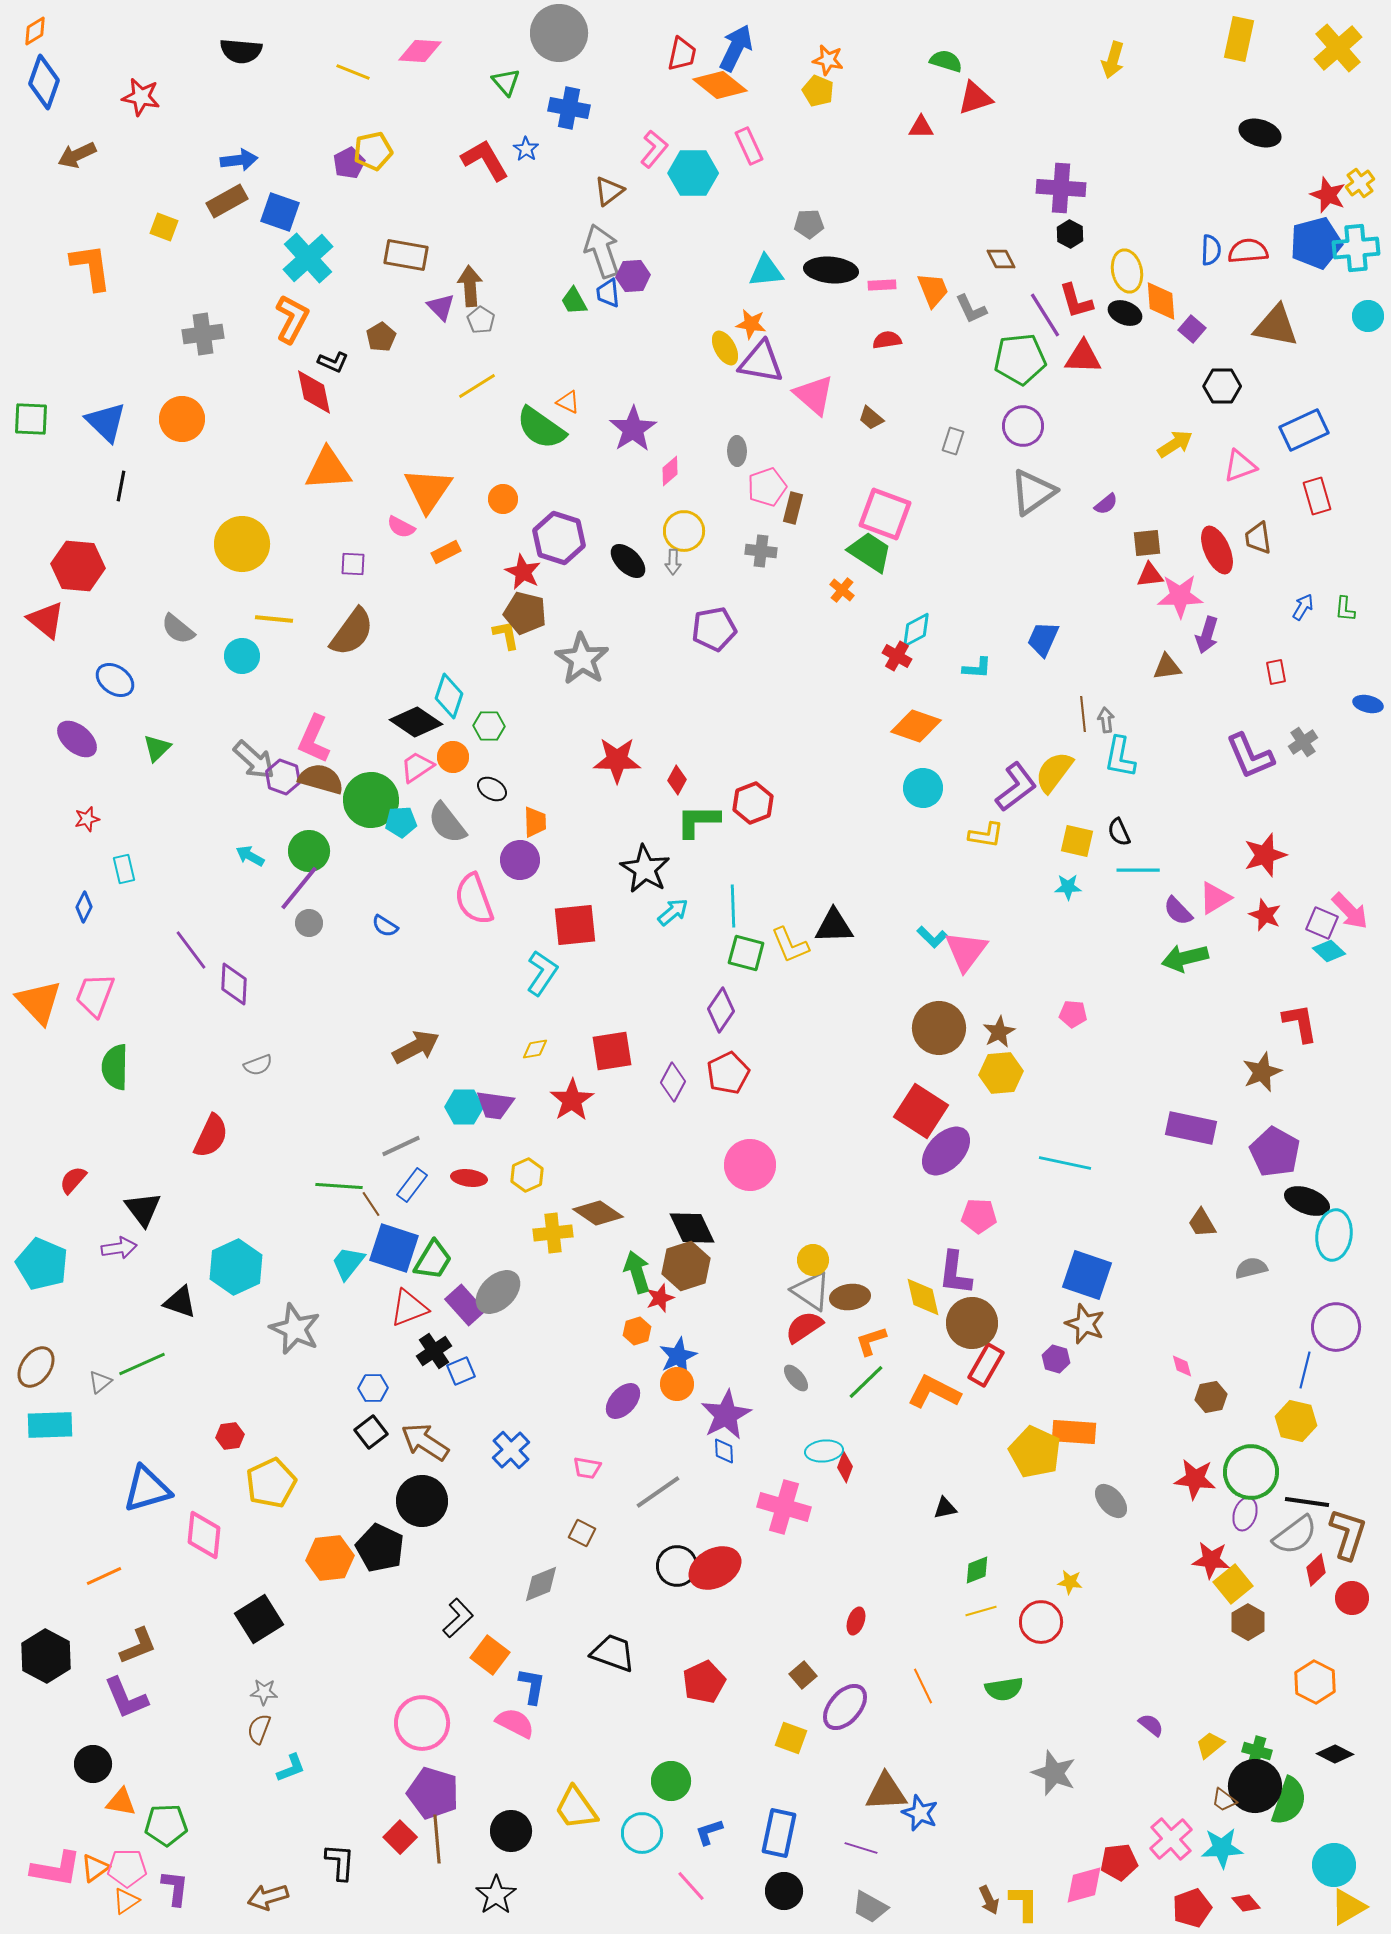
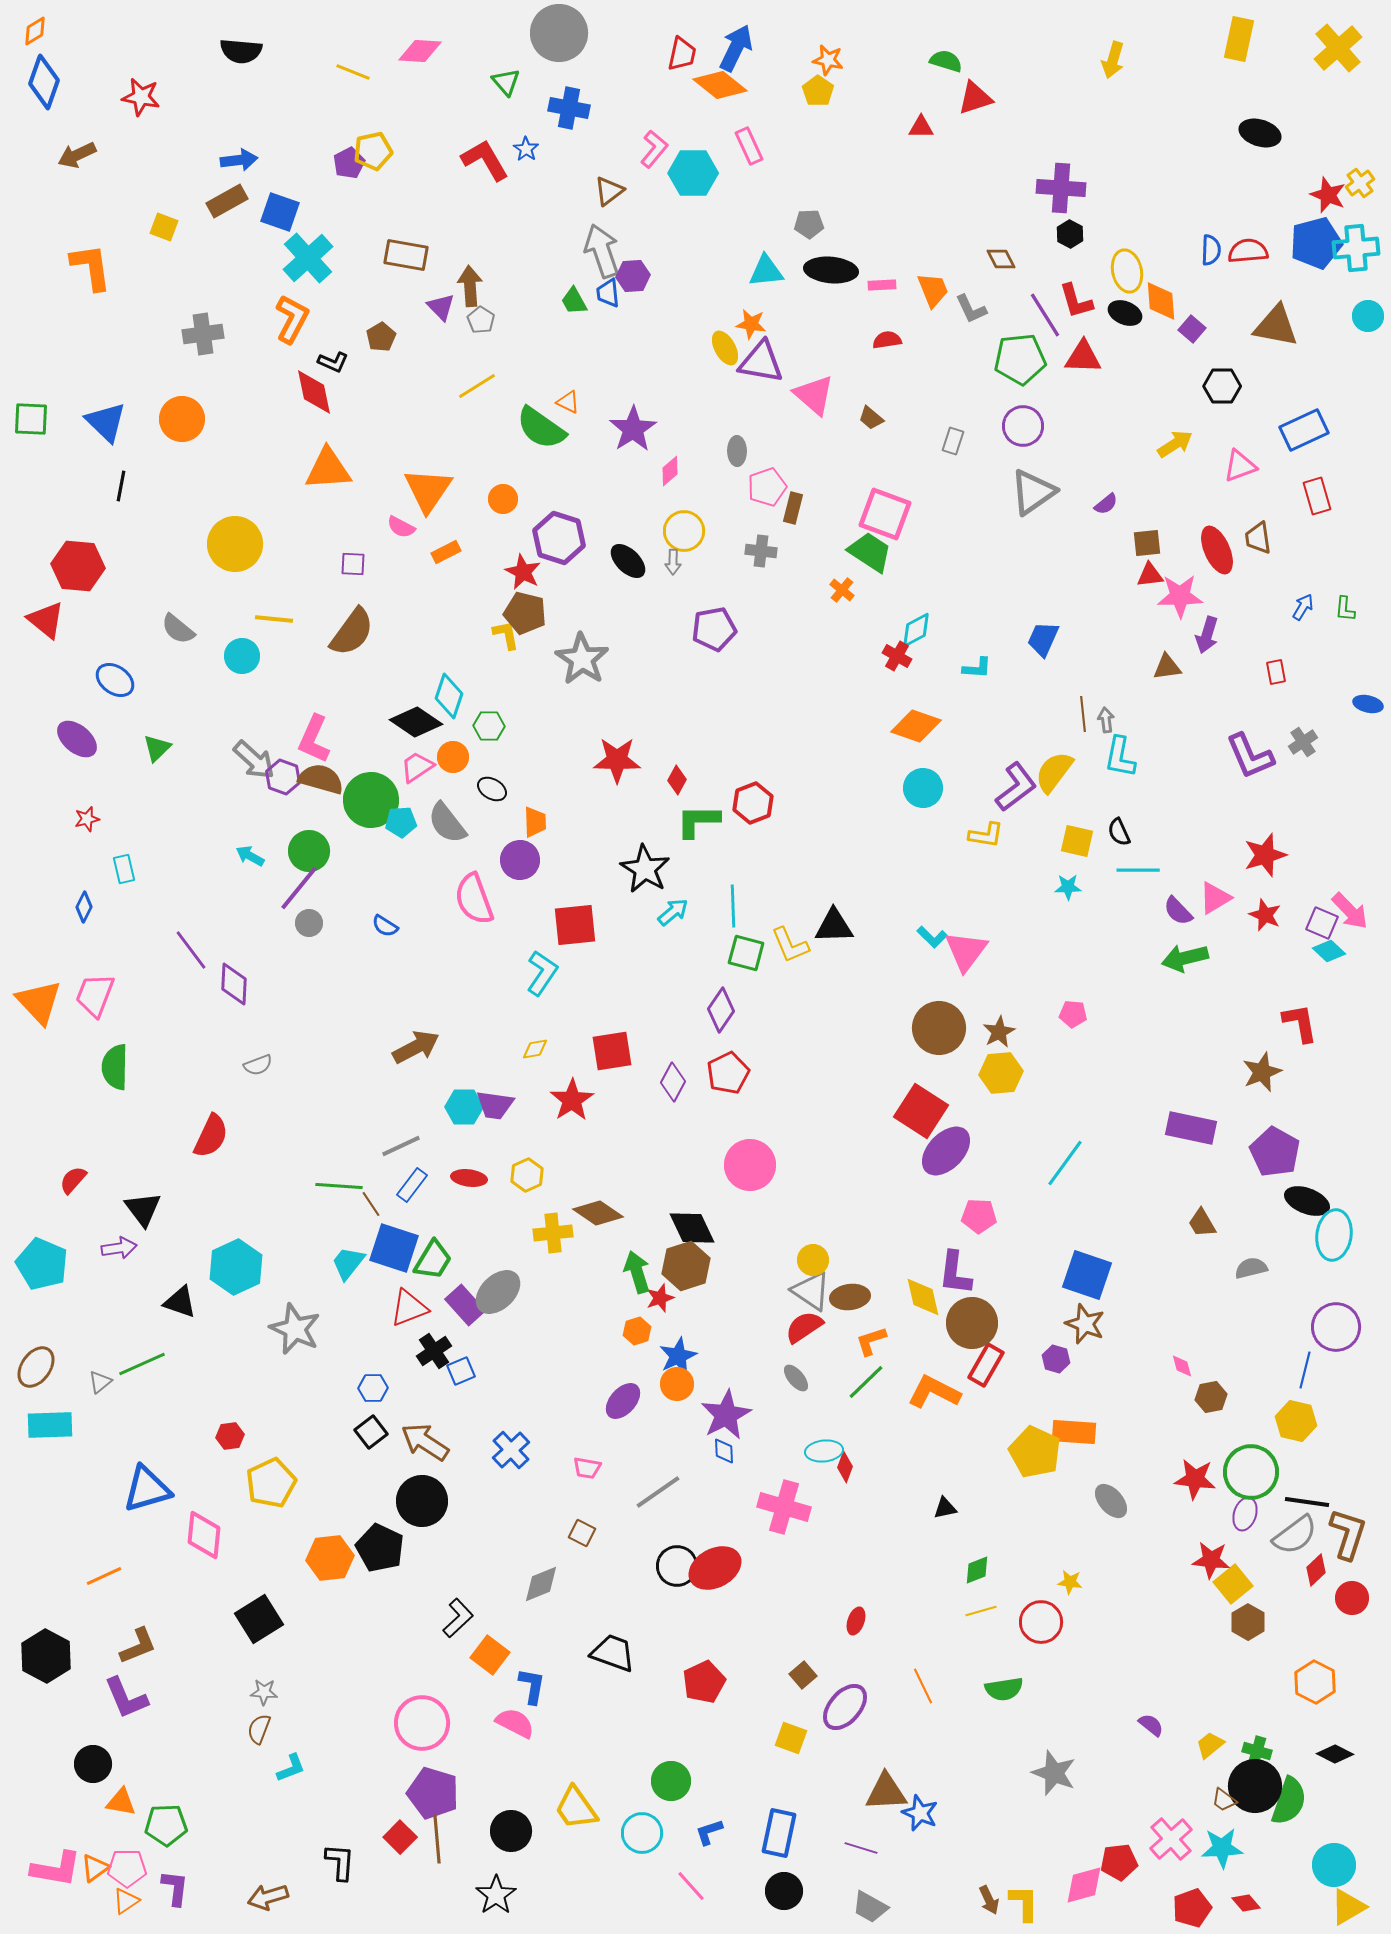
yellow pentagon at (818, 91): rotated 12 degrees clockwise
yellow circle at (242, 544): moved 7 px left
cyan line at (1065, 1163): rotated 66 degrees counterclockwise
